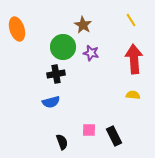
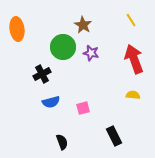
orange ellipse: rotated 10 degrees clockwise
red arrow: rotated 16 degrees counterclockwise
black cross: moved 14 px left; rotated 18 degrees counterclockwise
pink square: moved 6 px left, 22 px up; rotated 16 degrees counterclockwise
